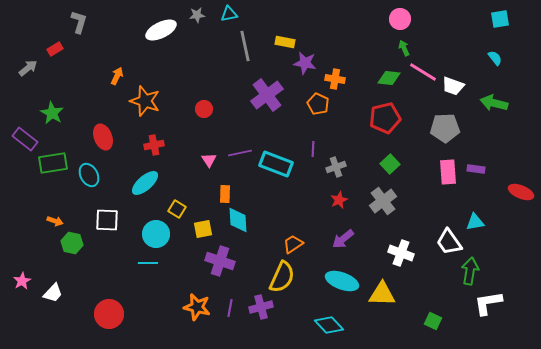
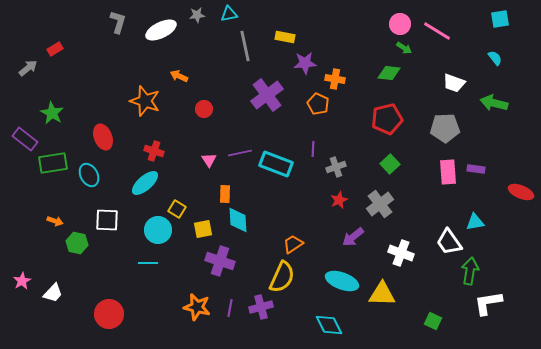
pink circle at (400, 19): moved 5 px down
gray L-shape at (79, 22): moved 39 px right
yellow rectangle at (285, 42): moved 5 px up
green arrow at (404, 48): rotated 147 degrees clockwise
purple star at (305, 63): rotated 15 degrees counterclockwise
pink line at (423, 72): moved 14 px right, 41 px up
orange arrow at (117, 76): moved 62 px right; rotated 90 degrees counterclockwise
green diamond at (389, 78): moved 5 px up
white trapezoid at (453, 86): moved 1 px right, 3 px up
red pentagon at (385, 118): moved 2 px right, 1 px down
red cross at (154, 145): moved 6 px down; rotated 30 degrees clockwise
gray cross at (383, 201): moved 3 px left, 3 px down
cyan circle at (156, 234): moved 2 px right, 4 px up
purple arrow at (343, 239): moved 10 px right, 2 px up
green hexagon at (72, 243): moved 5 px right
cyan diamond at (329, 325): rotated 16 degrees clockwise
